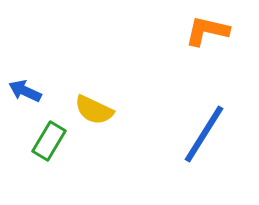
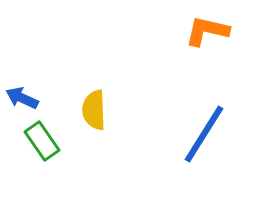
blue arrow: moved 3 px left, 7 px down
yellow semicircle: rotated 63 degrees clockwise
green rectangle: moved 7 px left; rotated 66 degrees counterclockwise
